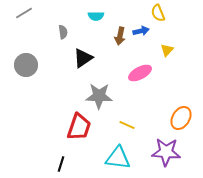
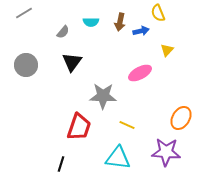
cyan semicircle: moved 5 px left, 6 px down
gray semicircle: rotated 48 degrees clockwise
brown arrow: moved 14 px up
black triangle: moved 11 px left, 4 px down; rotated 20 degrees counterclockwise
gray star: moved 4 px right
